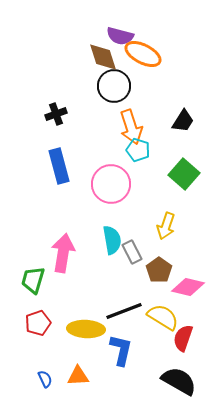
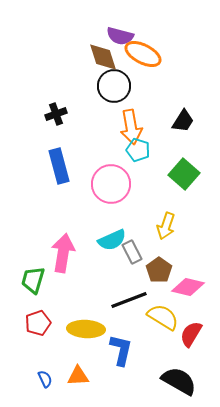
orange arrow: rotated 8 degrees clockwise
cyan semicircle: rotated 76 degrees clockwise
black line: moved 5 px right, 11 px up
red semicircle: moved 8 px right, 4 px up; rotated 12 degrees clockwise
